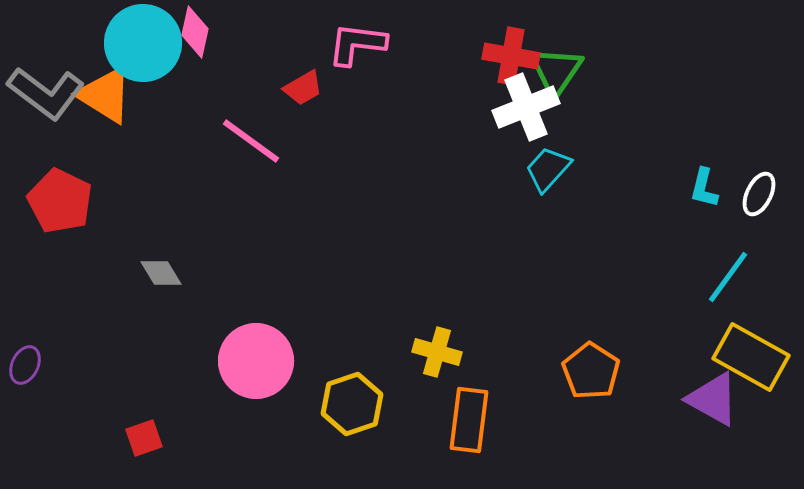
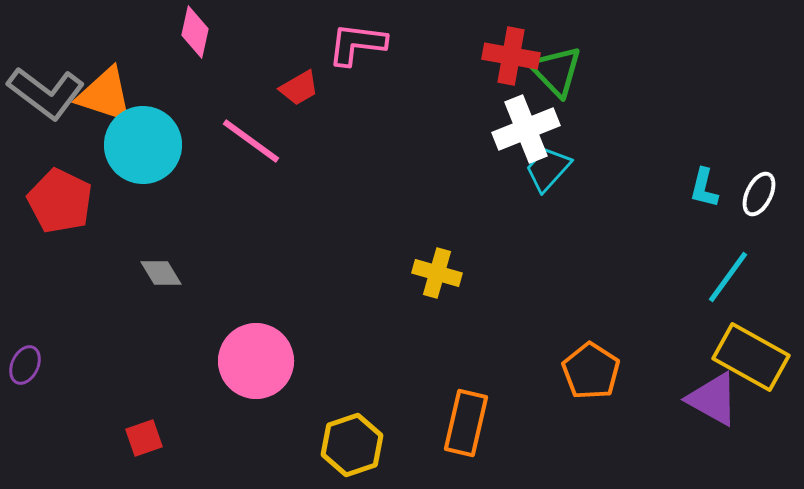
cyan circle: moved 102 px down
green triangle: rotated 18 degrees counterclockwise
red trapezoid: moved 4 px left
orange triangle: rotated 14 degrees counterclockwise
white cross: moved 22 px down
yellow cross: moved 79 px up
yellow hexagon: moved 41 px down
orange rectangle: moved 3 px left, 3 px down; rotated 6 degrees clockwise
